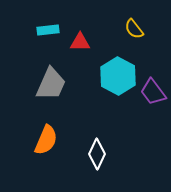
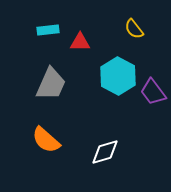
orange semicircle: rotated 108 degrees clockwise
white diamond: moved 8 px right, 2 px up; rotated 48 degrees clockwise
